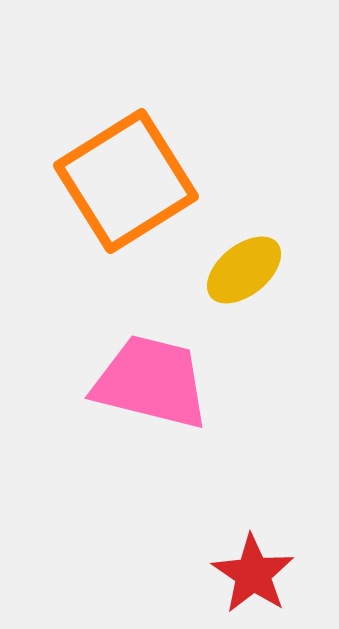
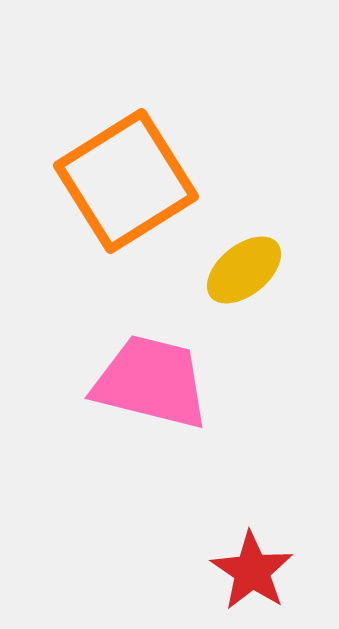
red star: moved 1 px left, 3 px up
